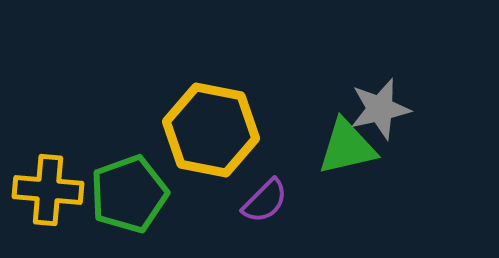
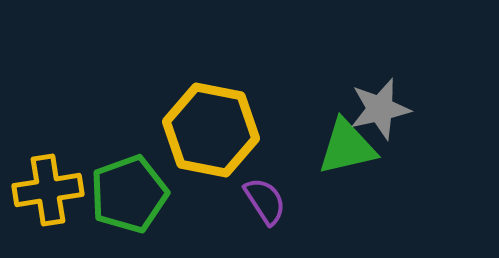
yellow cross: rotated 14 degrees counterclockwise
purple semicircle: rotated 78 degrees counterclockwise
